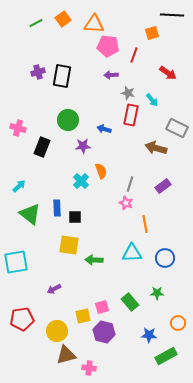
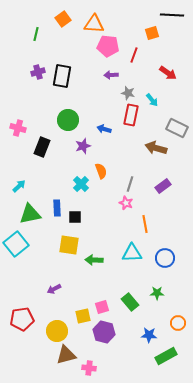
green line at (36, 23): moved 11 px down; rotated 48 degrees counterclockwise
purple star at (83, 146): rotated 14 degrees counterclockwise
cyan cross at (81, 181): moved 3 px down
green triangle at (30, 214): rotated 50 degrees counterclockwise
cyan square at (16, 262): moved 18 px up; rotated 30 degrees counterclockwise
